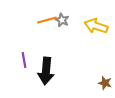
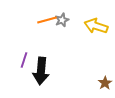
gray star: rotated 24 degrees clockwise
purple line: rotated 28 degrees clockwise
black arrow: moved 5 px left
brown star: rotated 24 degrees clockwise
